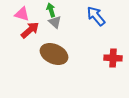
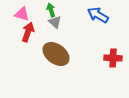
blue arrow: moved 2 px right, 1 px up; rotated 20 degrees counterclockwise
red arrow: moved 2 px left, 2 px down; rotated 30 degrees counterclockwise
brown ellipse: moved 2 px right; rotated 12 degrees clockwise
